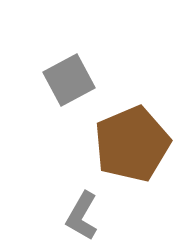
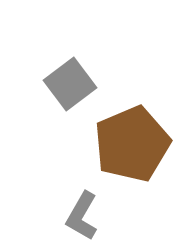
gray square: moved 1 px right, 4 px down; rotated 9 degrees counterclockwise
